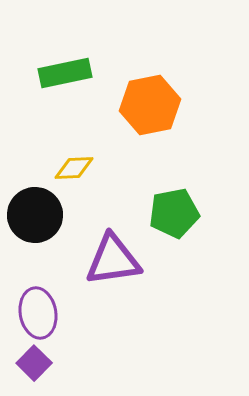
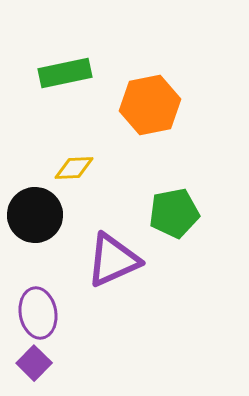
purple triangle: rotated 16 degrees counterclockwise
